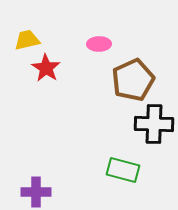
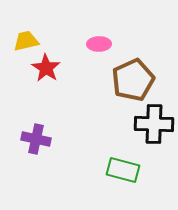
yellow trapezoid: moved 1 px left, 1 px down
purple cross: moved 53 px up; rotated 12 degrees clockwise
